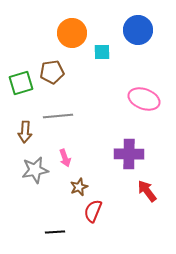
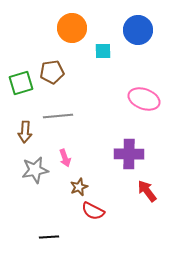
orange circle: moved 5 px up
cyan square: moved 1 px right, 1 px up
red semicircle: rotated 85 degrees counterclockwise
black line: moved 6 px left, 5 px down
